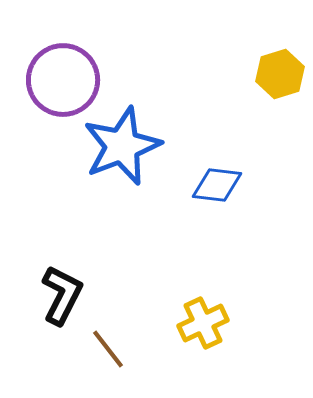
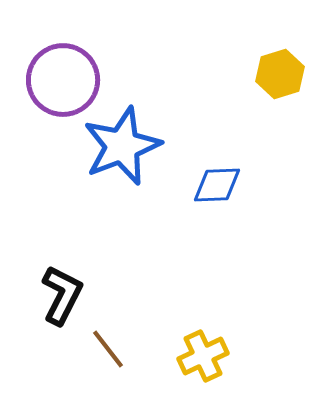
blue diamond: rotated 9 degrees counterclockwise
yellow cross: moved 33 px down
